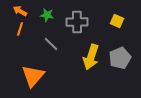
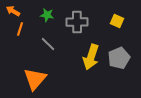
orange arrow: moved 7 px left
gray line: moved 3 px left
gray pentagon: moved 1 px left
orange triangle: moved 2 px right, 3 px down
